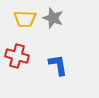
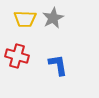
gray star: rotated 25 degrees clockwise
